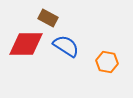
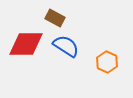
brown rectangle: moved 7 px right
orange hexagon: rotated 15 degrees clockwise
